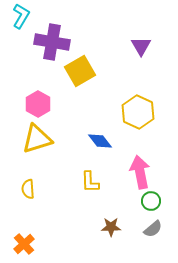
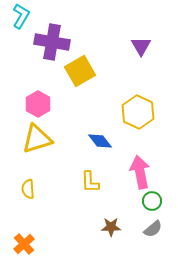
green circle: moved 1 px right
